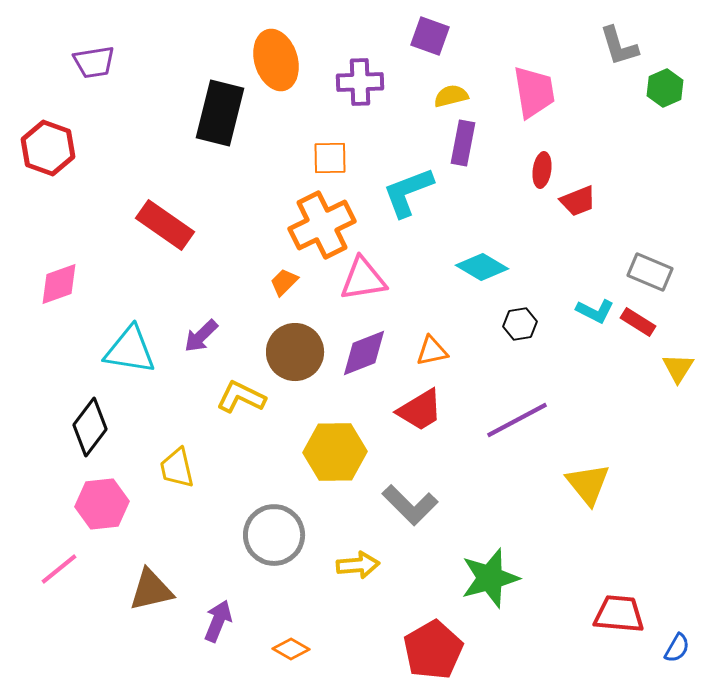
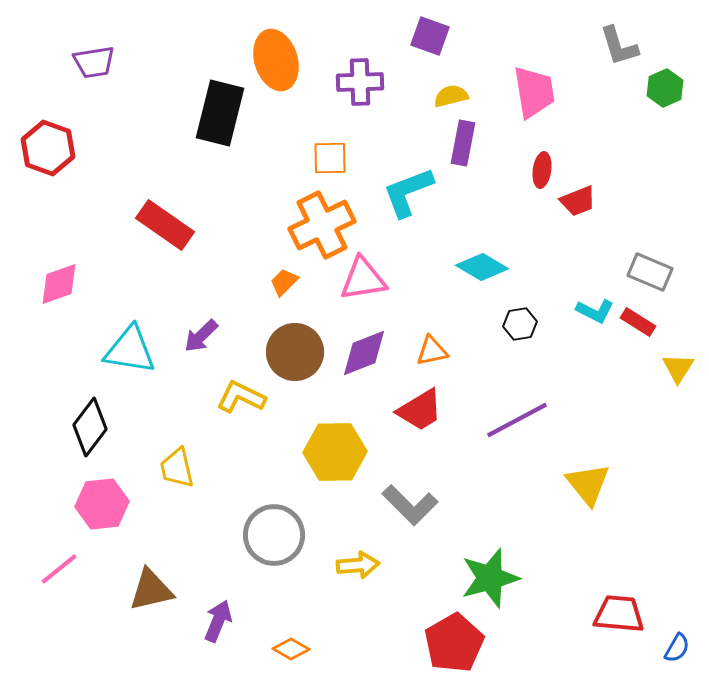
red pentagon at (433, 650): moved 21 px right, 7 px up
